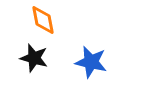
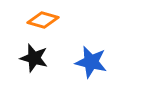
orange diamond: rotated 64 degrees counterclockwise
